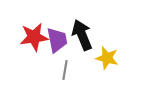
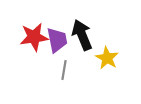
yellow star: rotated 15 degrees clockwise
gray line: moved 1 px left
